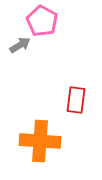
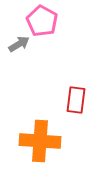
gray arrow: moved 1 px left, 1 px up
